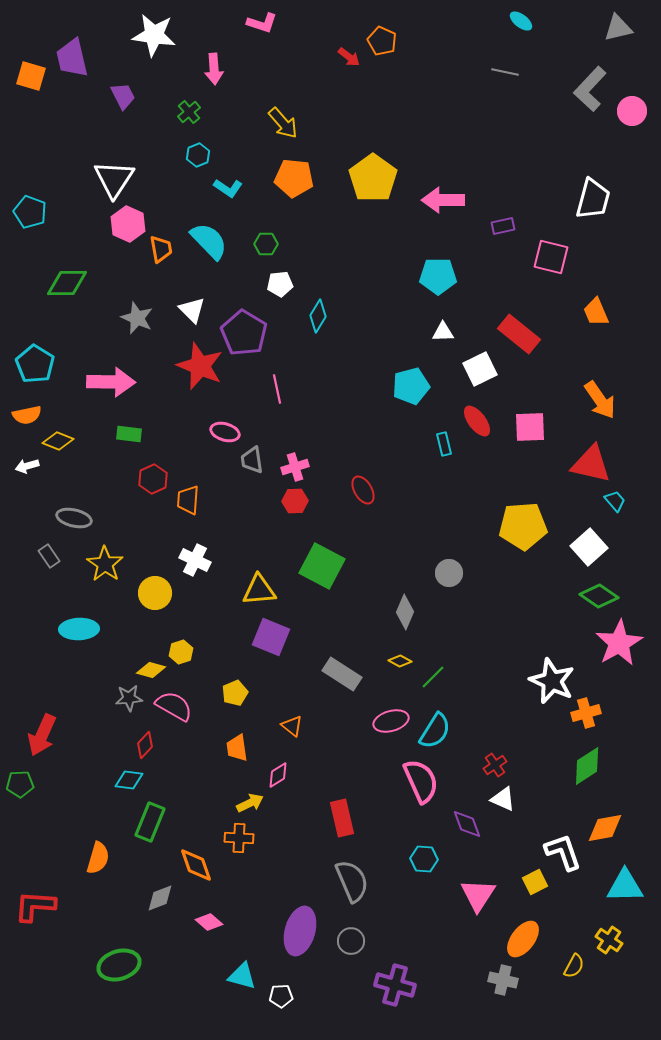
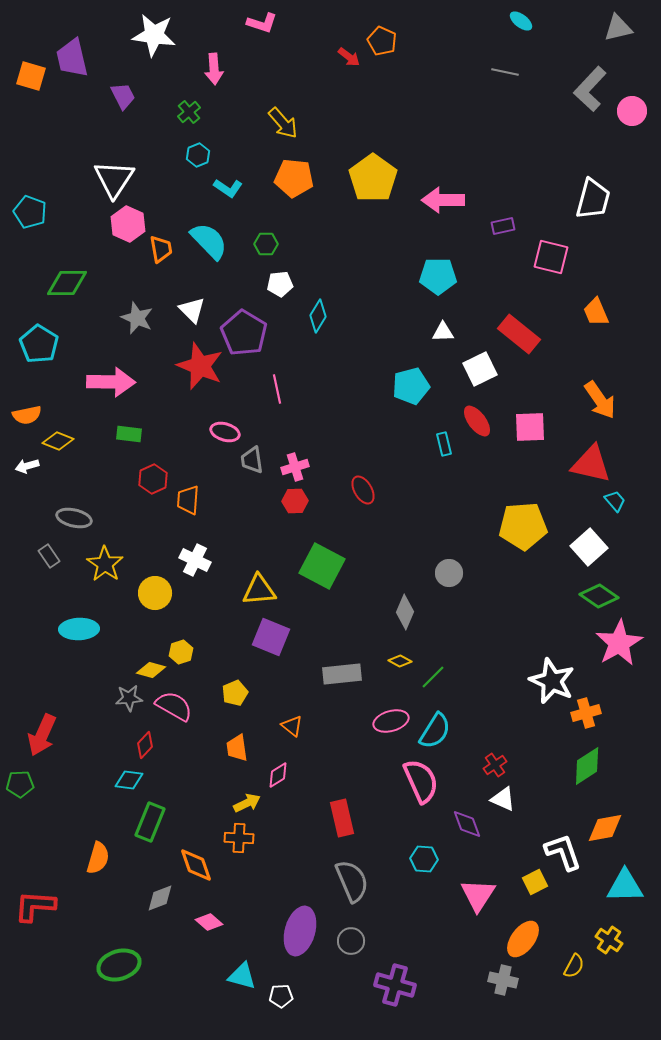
cyan pentagon at (35, 364): moved 4 px right, 20 px up
gray rectangle at (342, 674): rotated 39 degrees counterclockwise
yellow arrow at (250, 803): moved 3 px left
